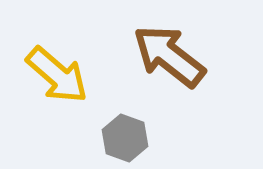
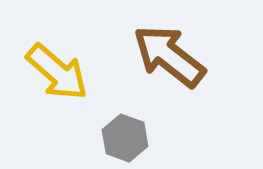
yellow arrow: moved 3 px up
